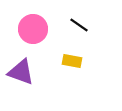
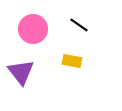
purple triangle: rotated 32 degrees clockwise
